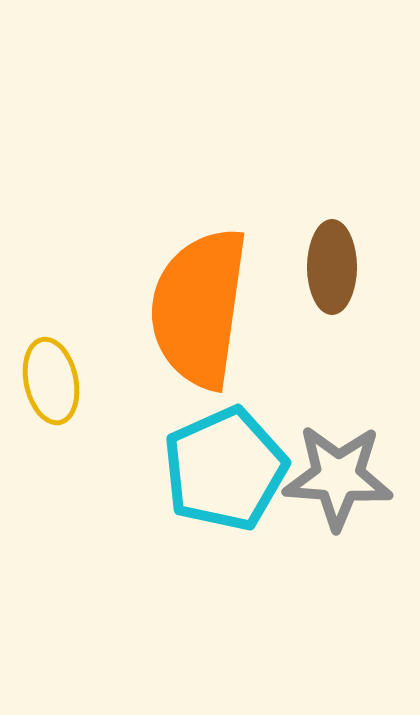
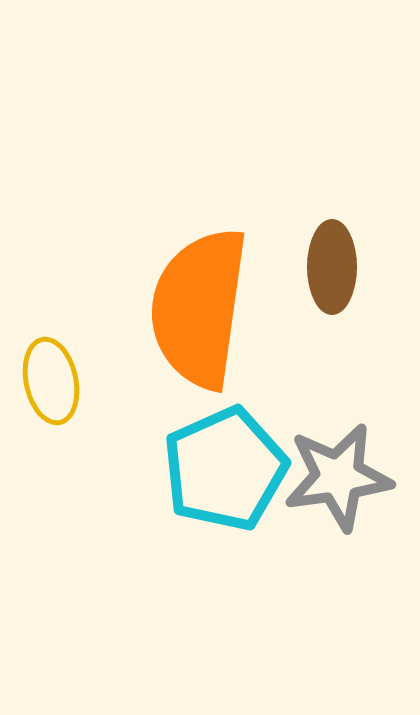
gray star: rotated 12 degrees counterclockwise
